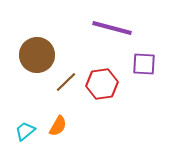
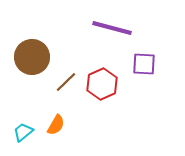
brown circle: moved 5 px left, 2 px down
red hexagon: rotated 16 degrees counterclockwise
orange semicircle: moved 2 px left, 1 px up
cyan trapezoid: moved 2 px left, 1 px down
